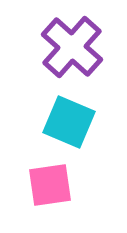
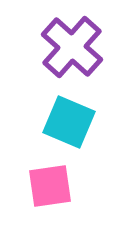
pink square: moved 1 px down
